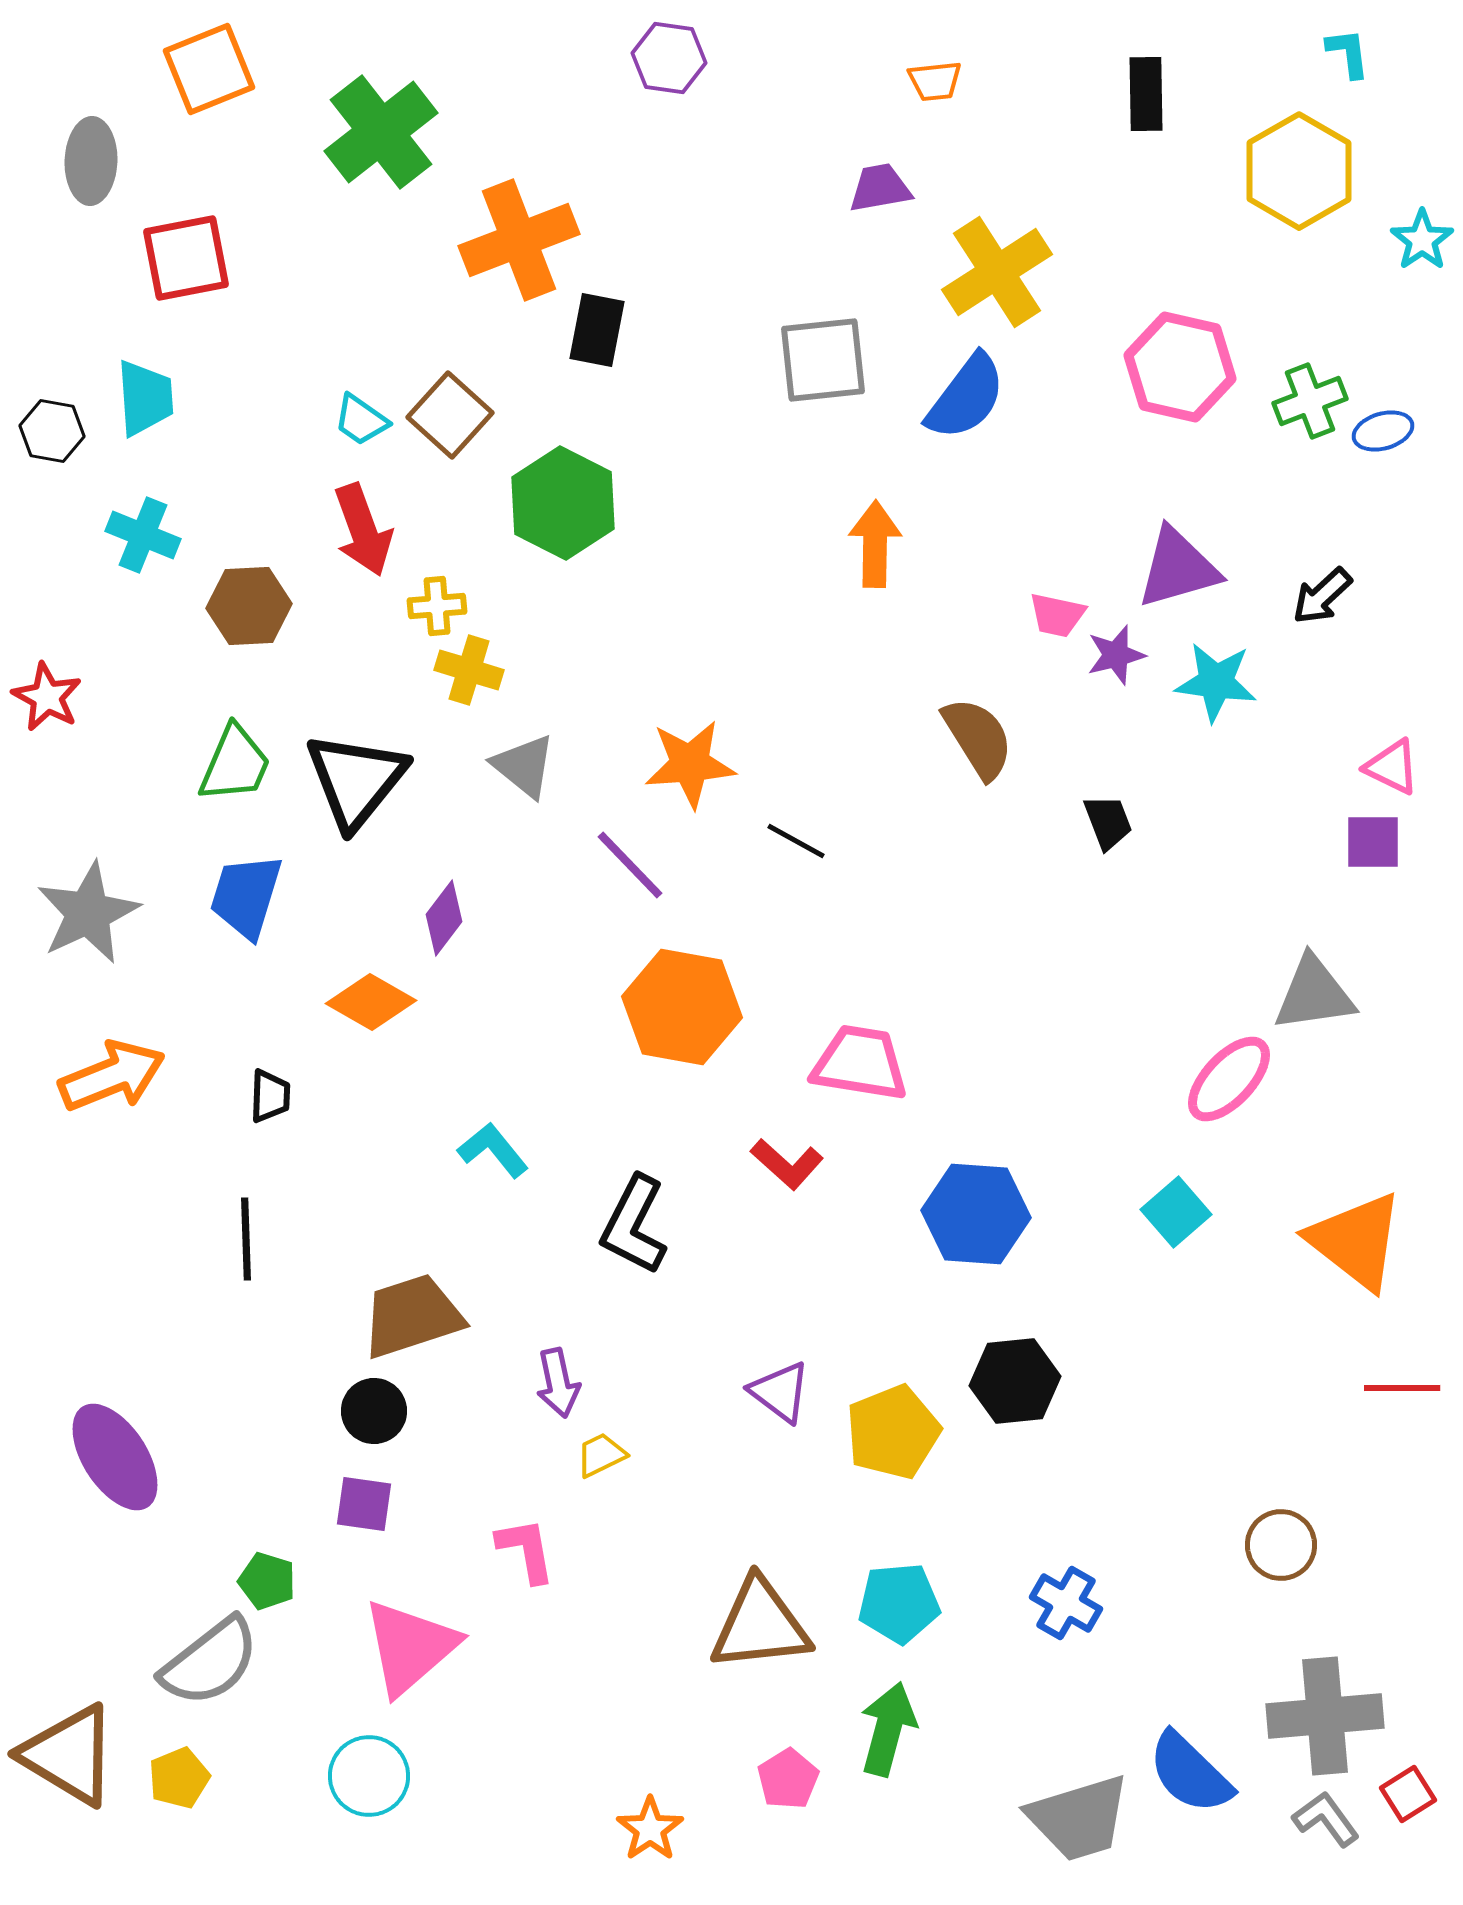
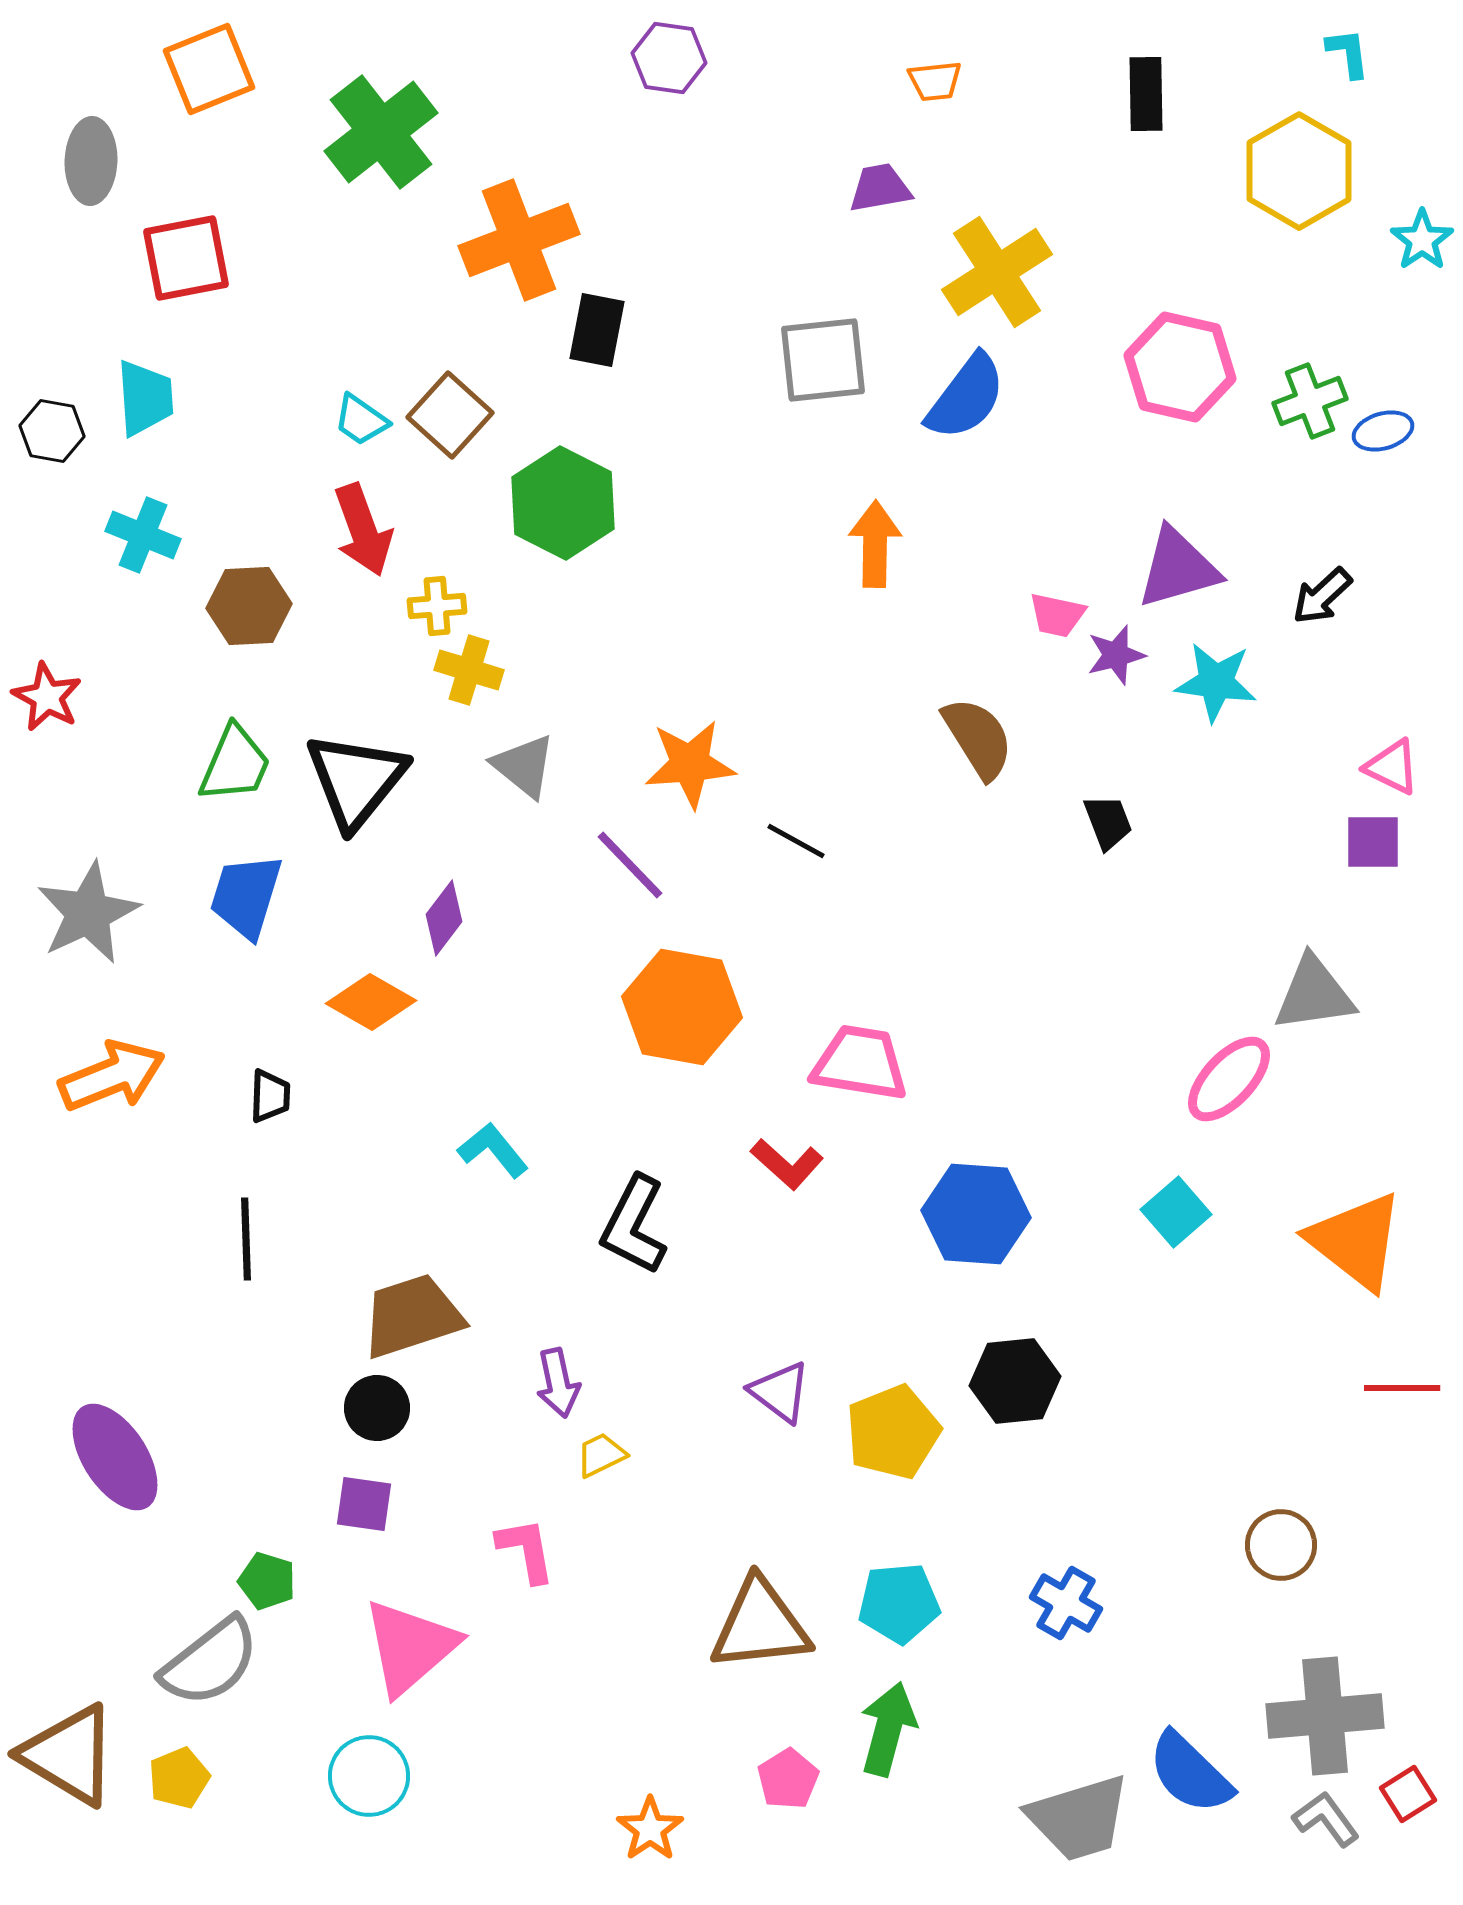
black circle at (374, 1411): moved 3 px right, 3 px up
